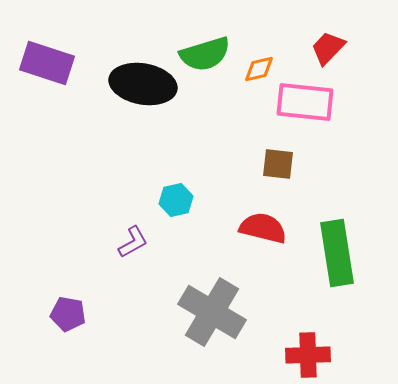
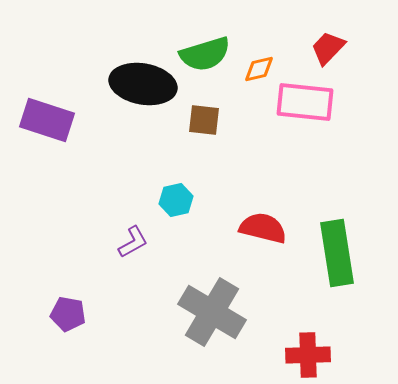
purple rectangle: moved 57 px down
brown square: moved 74 px left, 44 px up
